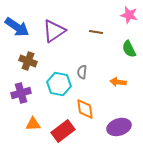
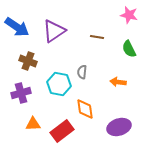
brown line: moved 1 px right, 5 px down
red rectangle: moved 1 px left
